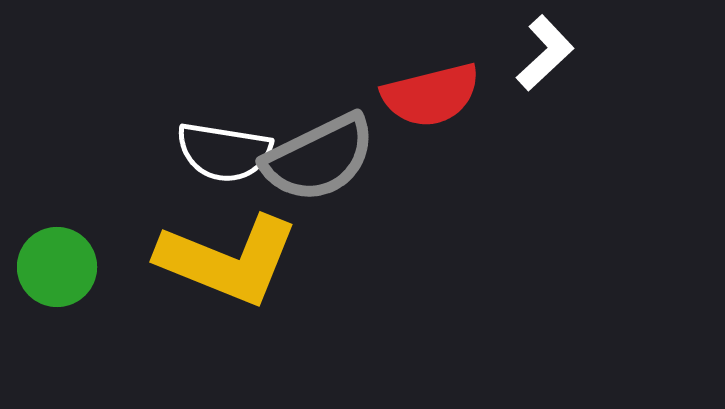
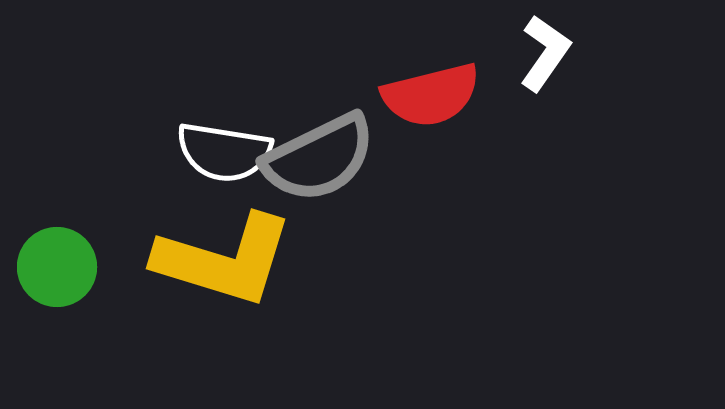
white L-shape: rotated 12 degrees counterclockwise
yellow L-shape: moved 4 px left; rotated 5 degrees counterclockwise
